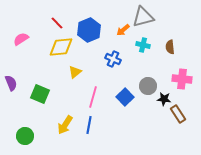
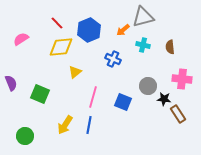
blue square: moved 2 px left, 5 px down; rotated 24 degrees counterclockwise
